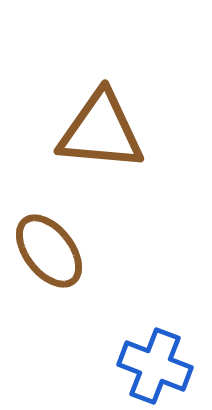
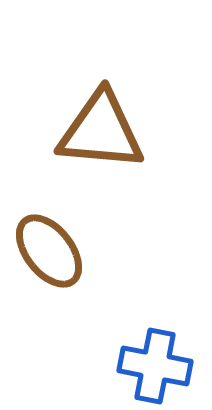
blue cross: rotated 10 degrees counterclockwise
